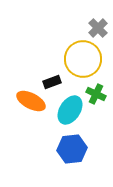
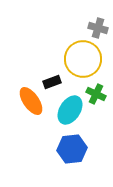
gray cross: rotated 30 degrees counterclockwise
orange ellipse: rotated 28 degrees clockwise
